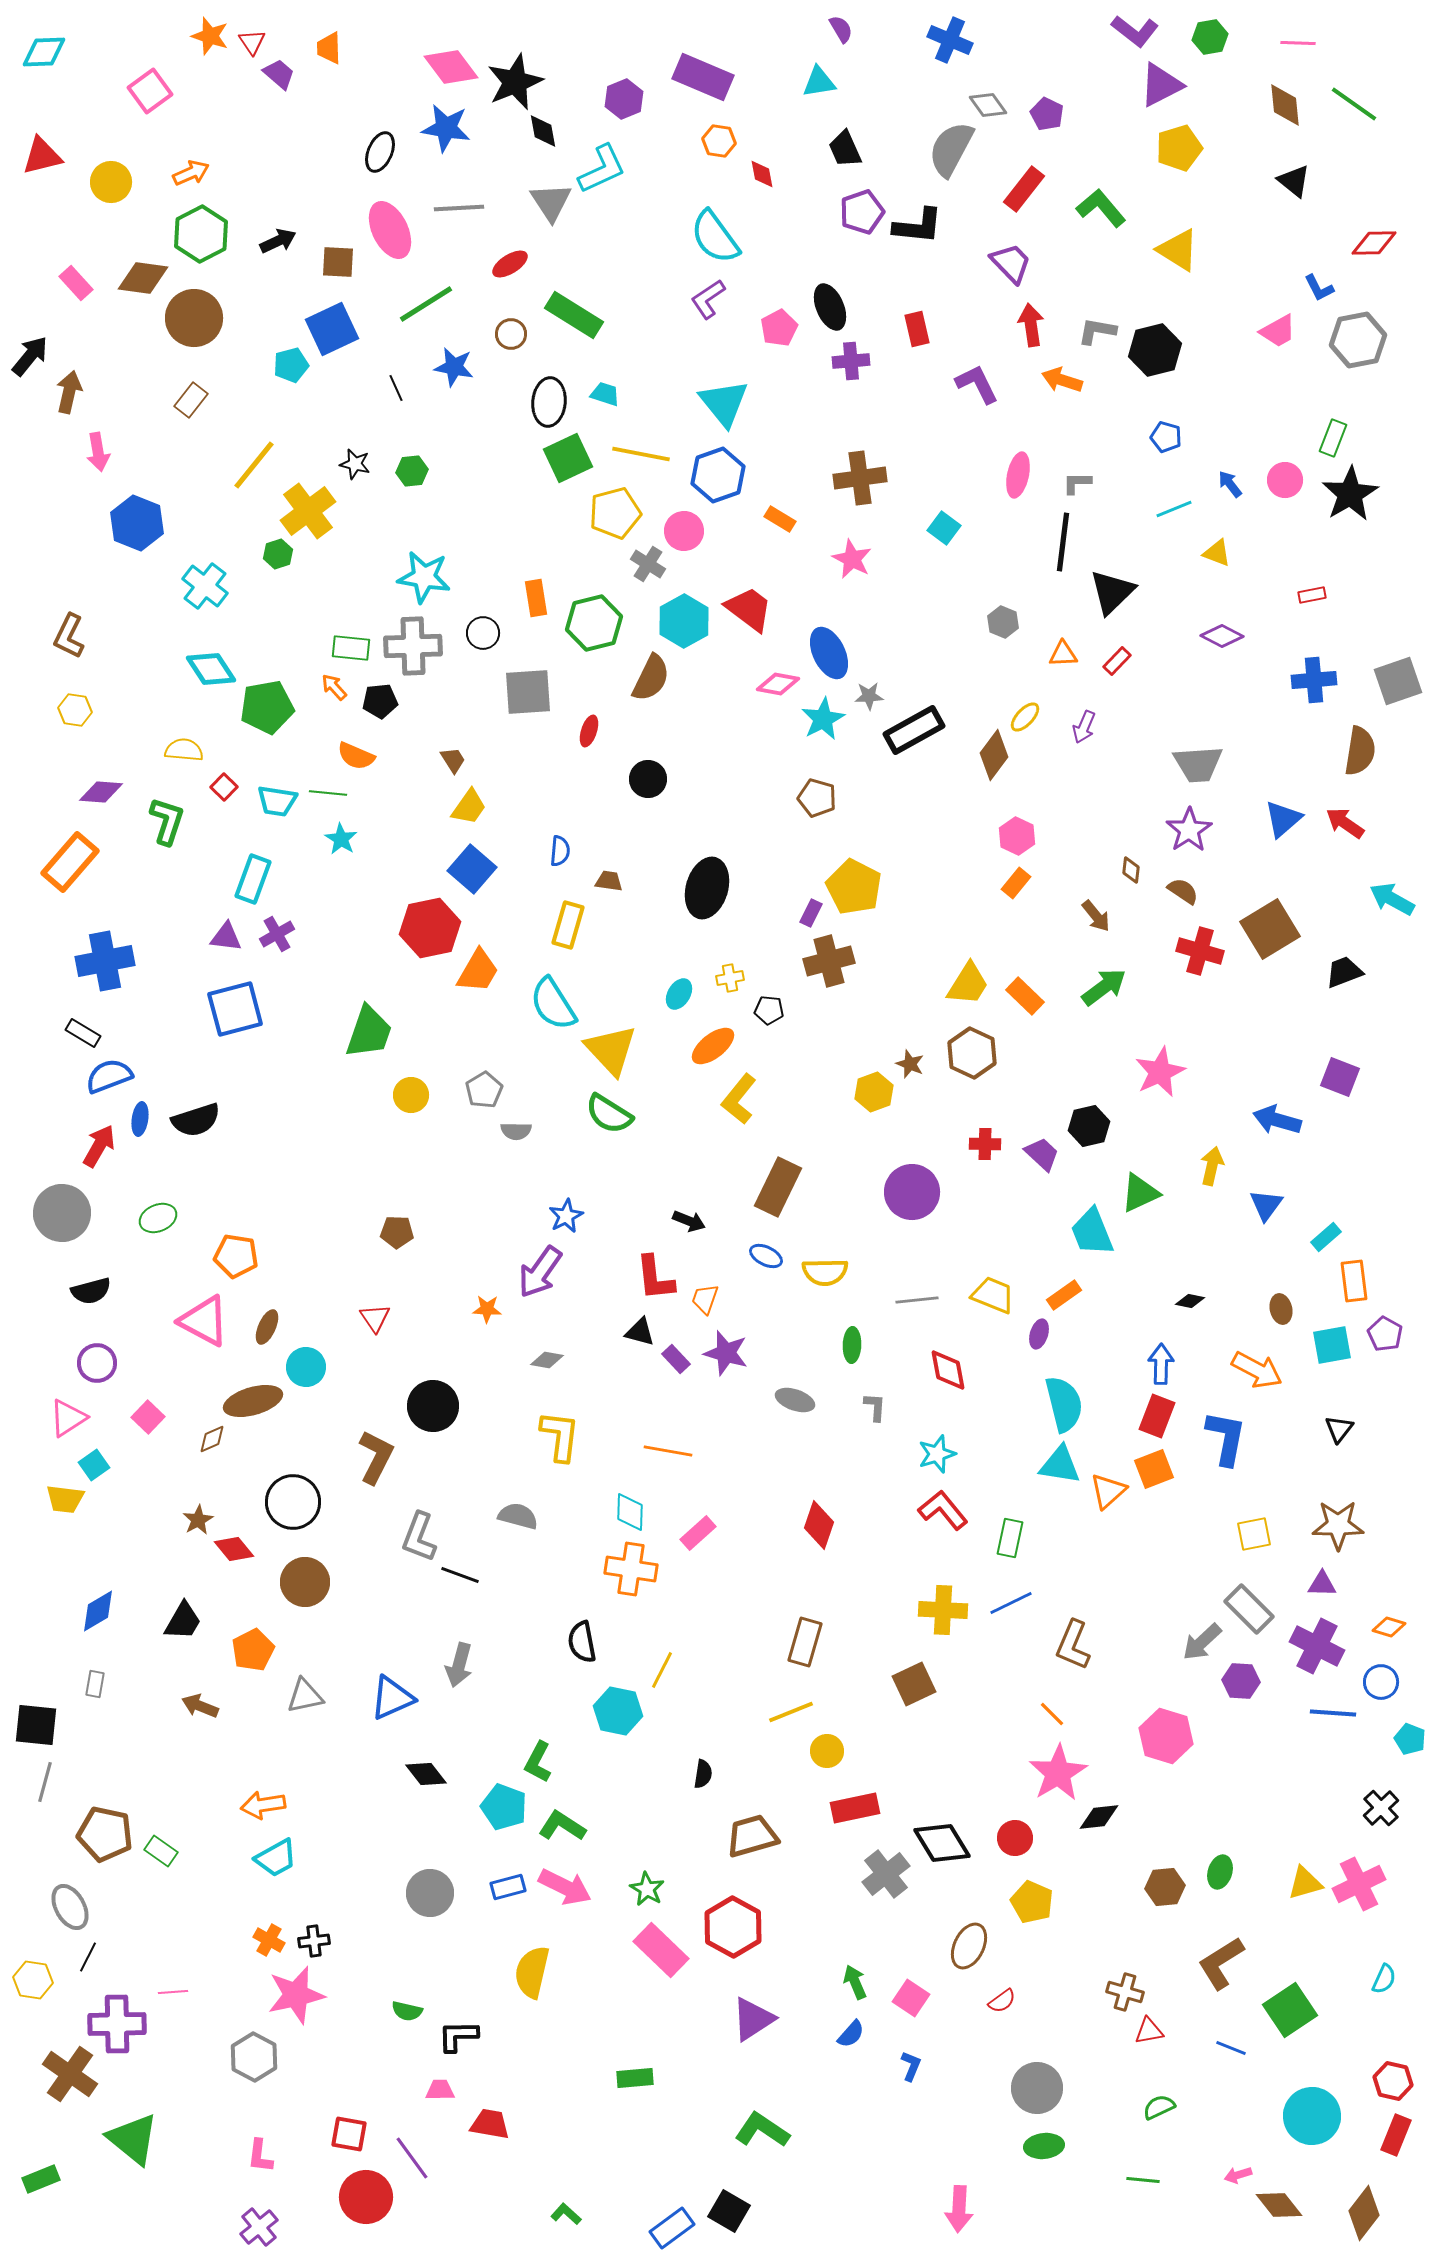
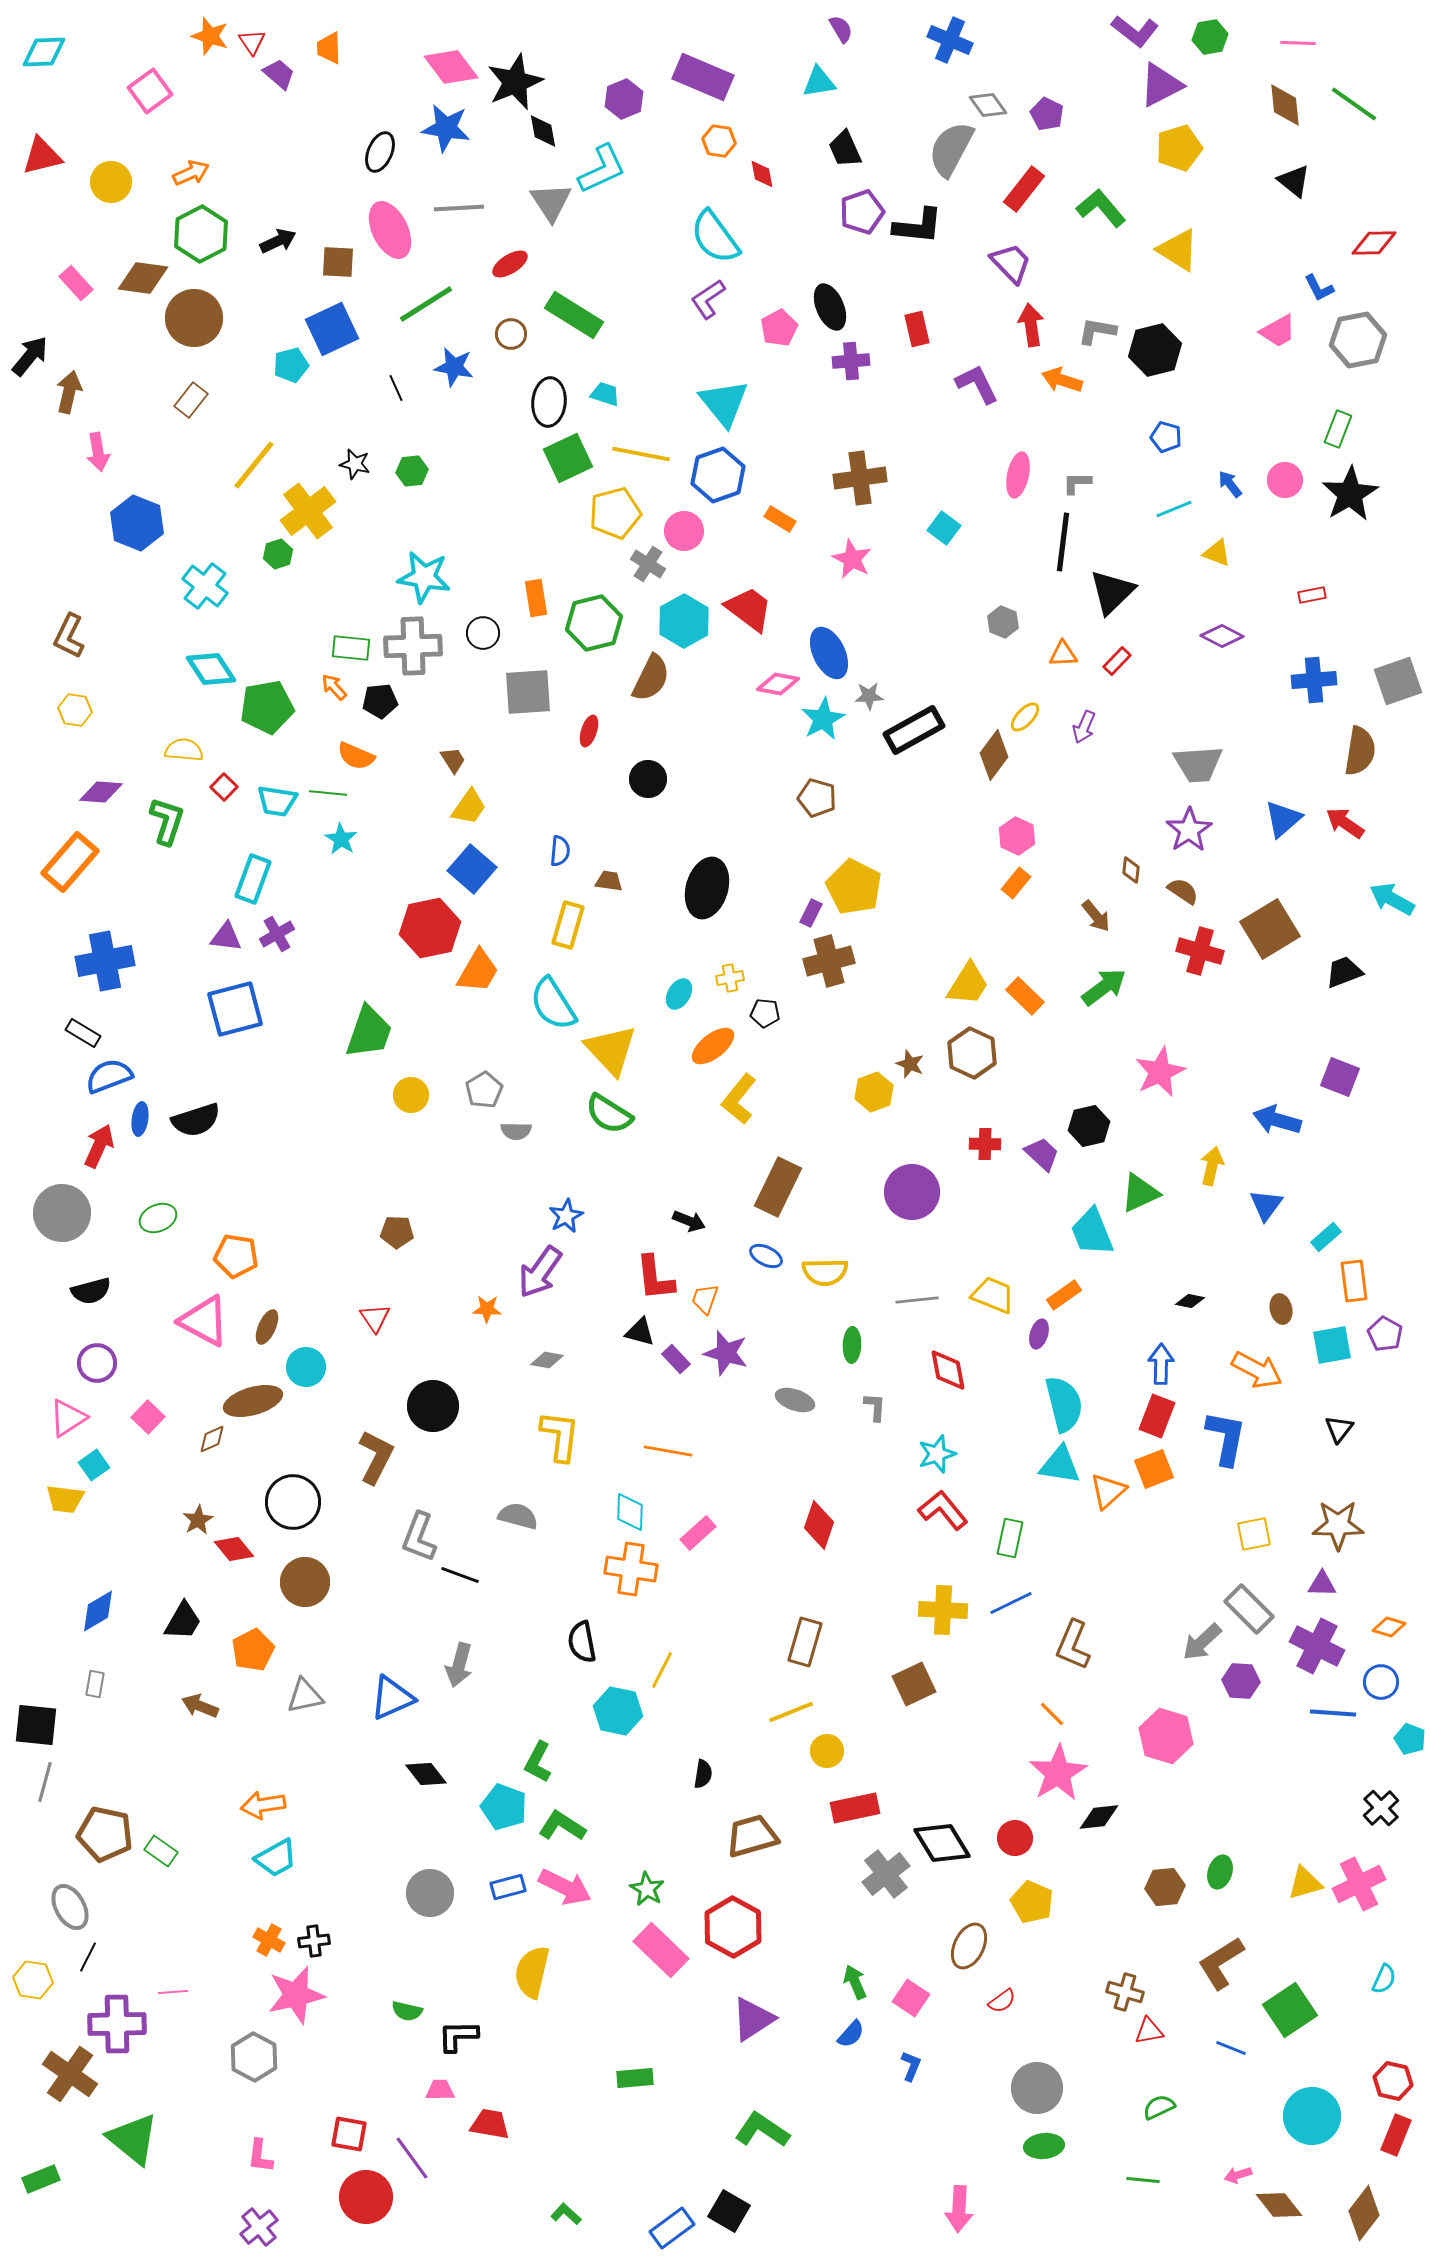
green rectangle at (1333, 438): moved 5 px right, 9 px up
black pentagon at (769, 1010): moved 4 px left, 3 px down
red arrow at (99, 1146): rotated 6 degrees counterclockwise
